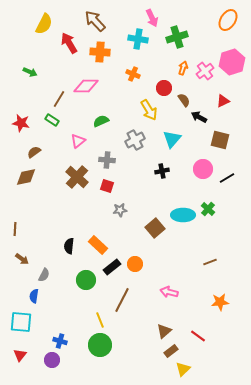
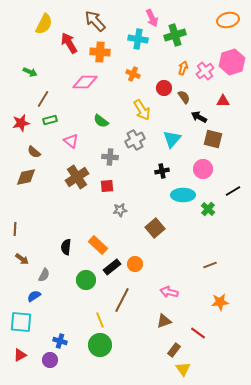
orange ellipse at (228, 20): rotated 45 degrees clockwise
green cross at (177, 37): moved 2 px left, 2 px up
pink diamond at (86, 86): moved 1 px left, 4 px up
brown line at (59, 99): moved 16 px left
brown semicircle at (184, 100): moved 3 px up
red triangle at (223, 101): rotated 24 degrees clockwise
yellow arrow at (149, 110): moved 7 px left
green rectangle at (52, 120): moved 2 px left; rotated 48 degrees counterclockwise
green semicircle at (101, 121): rotated 119 degrees counterclockwise
red star at (21, 123): rotated 24 degrees counterclockwise
brown square at (220, 140): moved 7 px left, 1 px up
pink triangle at (78, 141): moved 7 px left; rotated 42 degrees counterclockwise
brown semicircle at (34, 152): rotated 104 degrees counterclockwise
gray cross at (107, 160): moved 3 px right, 3 px up
brown cross at (77, 177): rotated 15 degrees clockwise
black line at (227, 178): moved 6 px right, 13 px down
red square at (107, 186): rotated 24 degrees counterclockwise
cyan ellipse at (183, 215): moved 20 px up
black semicircle at (69, 246): moved 3 px left, 1 px down
brown line at (210, 262): moved 3 px down
blue semicircle at (34, 296): rotated 48 degrees clockwise
brown triangle at (164, 331): moved 10 px up; rotated 21 degrees clockwise
red line at (198, 336): moved 3 px up
brown rectangle at (171, 351): moved 3 px right, 1 px up; rotated 16 degrees counterclockwise
red triangle at (20, 355): rotated 24 degrees clockwise
purple circle at (52, 360): moved 2 px left
yellow triangle at (183, 369): rotated 21 degrees counterclockwise
